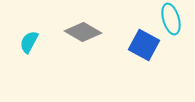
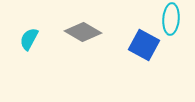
cyan ellipse: rotated 20 degrees clockwise
cyan semicircle: moved 3 px up
